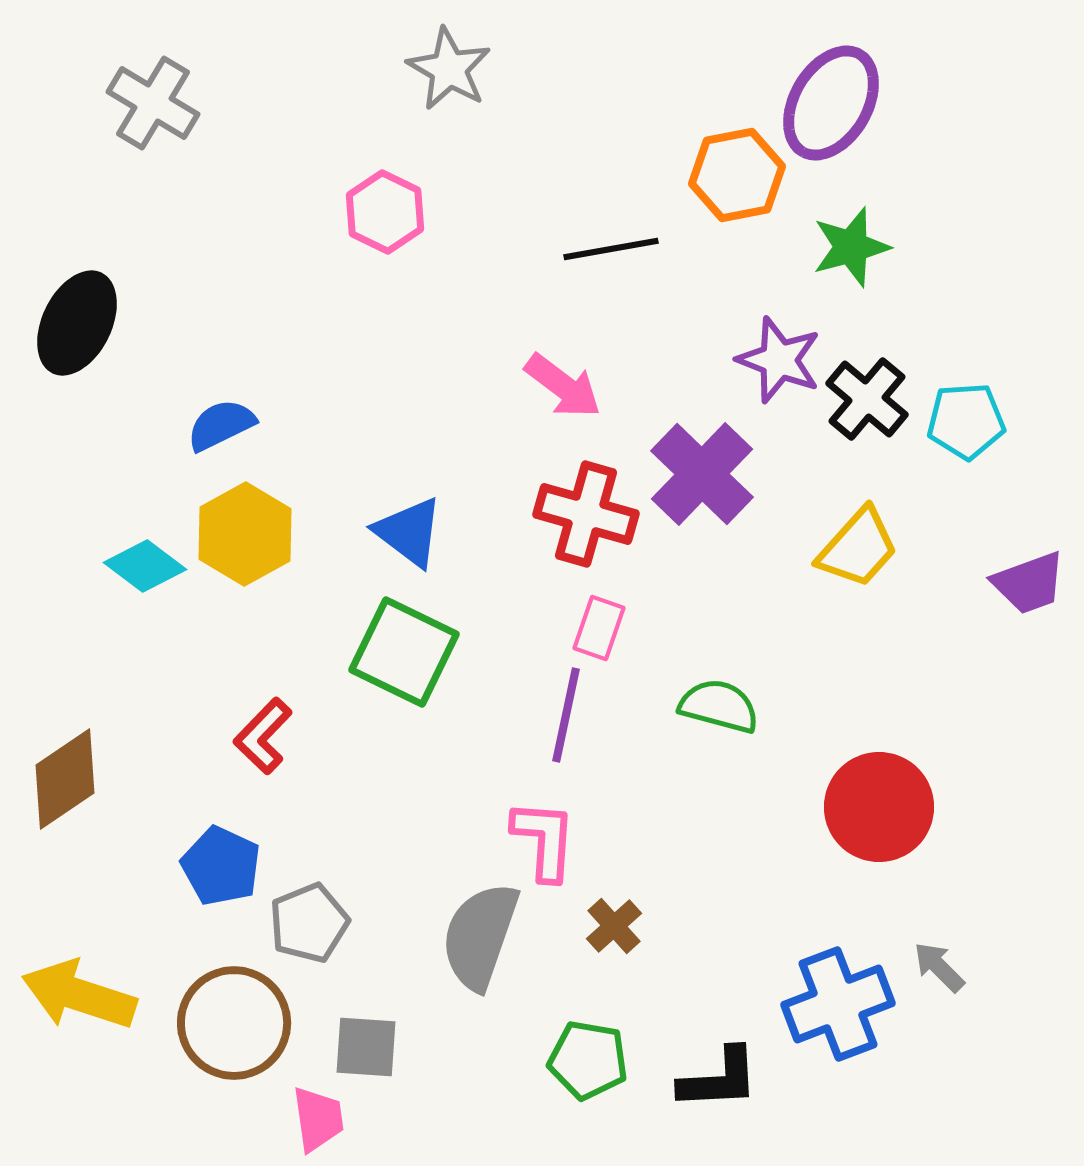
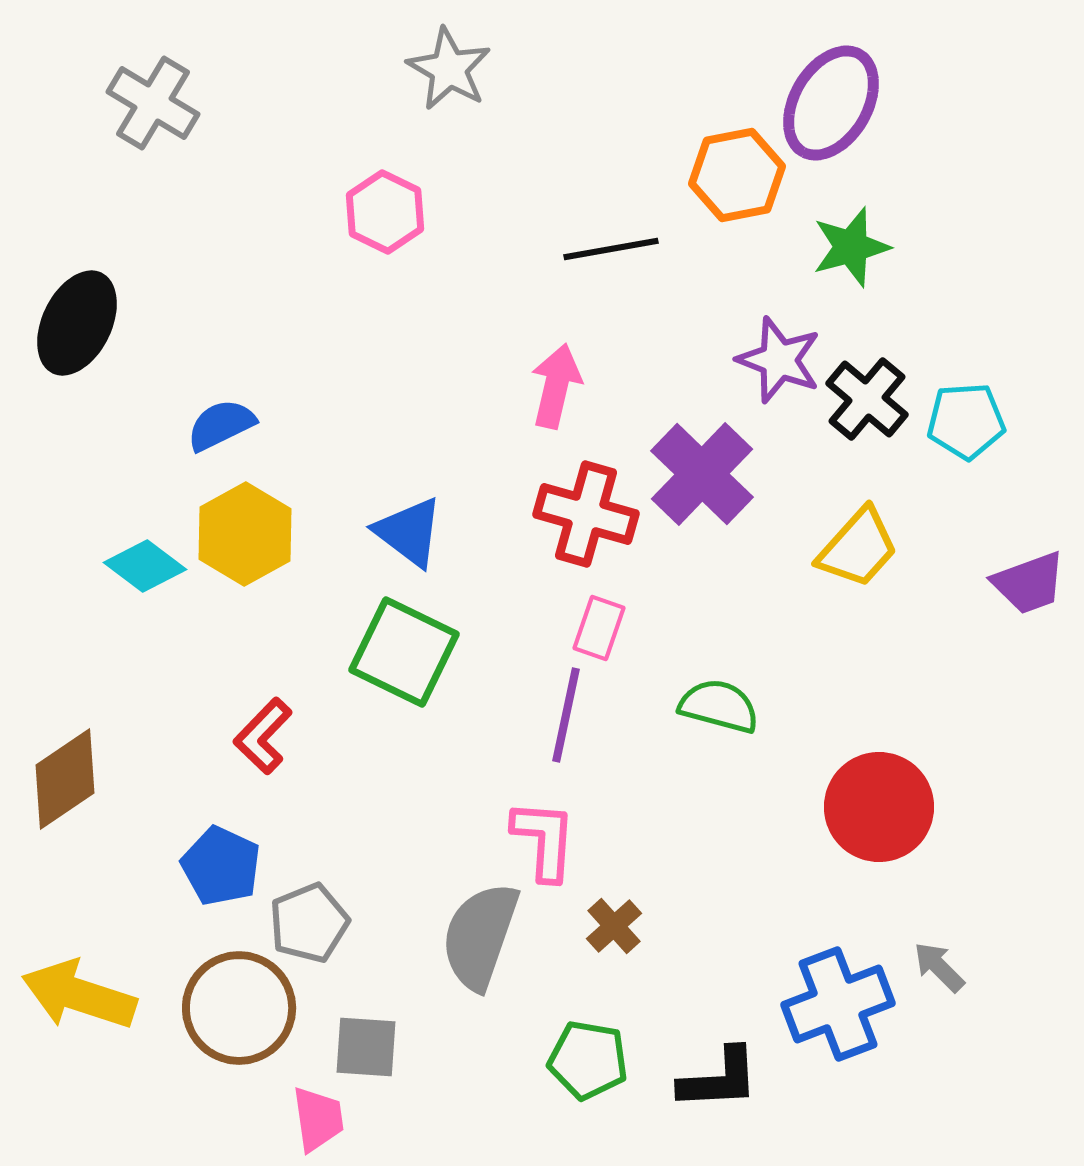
pink arrow: moved 7 px left; rotated 114 degrees counterclockwise
brown circle: moved 5 px right, 15 px up
